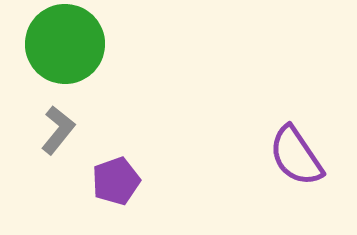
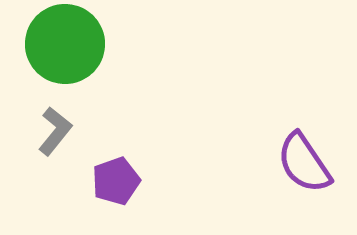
gray L-shape: moved 3 px left, 1 px down
purple semicircle: moved 8 px right, 7 px down
